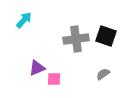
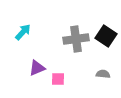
cyan arrow: moved 1 px left, 12 px down
black square: rotated 15 degrees clockwise
gray semicircle: rotated 40 degrees clockwise
pink square: moved 4 px right
